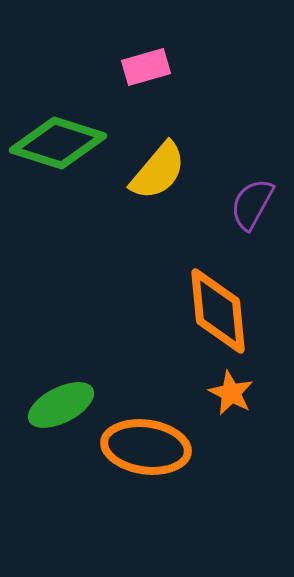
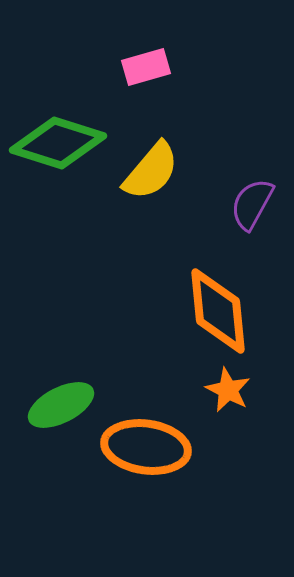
yellow semicircle: moved 7 px left
orange star: moved 3 px left, 3 px up
